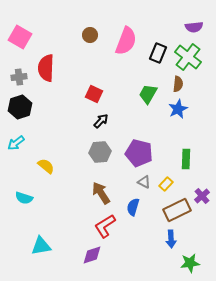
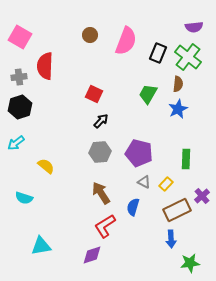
red semicircle: moved 1 px left, 2 px up
